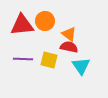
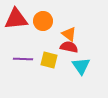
orange circle: moved 2 px left
red triangle: moved 6 px left, 6 px up
